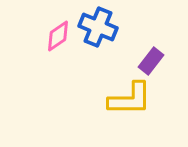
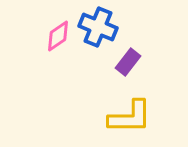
purple rectangle: moved 23 px left, 1 px down
yellow L-shape: moved 18 px down
